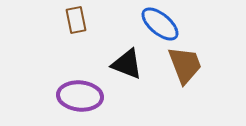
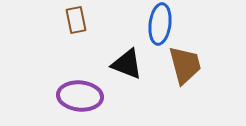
blue ellipse: rotated 57 degrees clockwise
brown trapezoid: rotated 6 degrees clockwise
